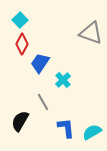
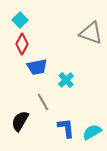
blue trapezoid: moved 3 px left, 4 px down; rotated 135 degrees counterclockwise
cyan cross: moved 3 px right
